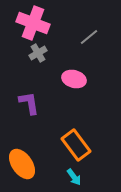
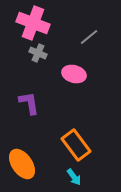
gray cross: rotated 36 degrees counterclockwise
pink ellipse: moved 5 px up
